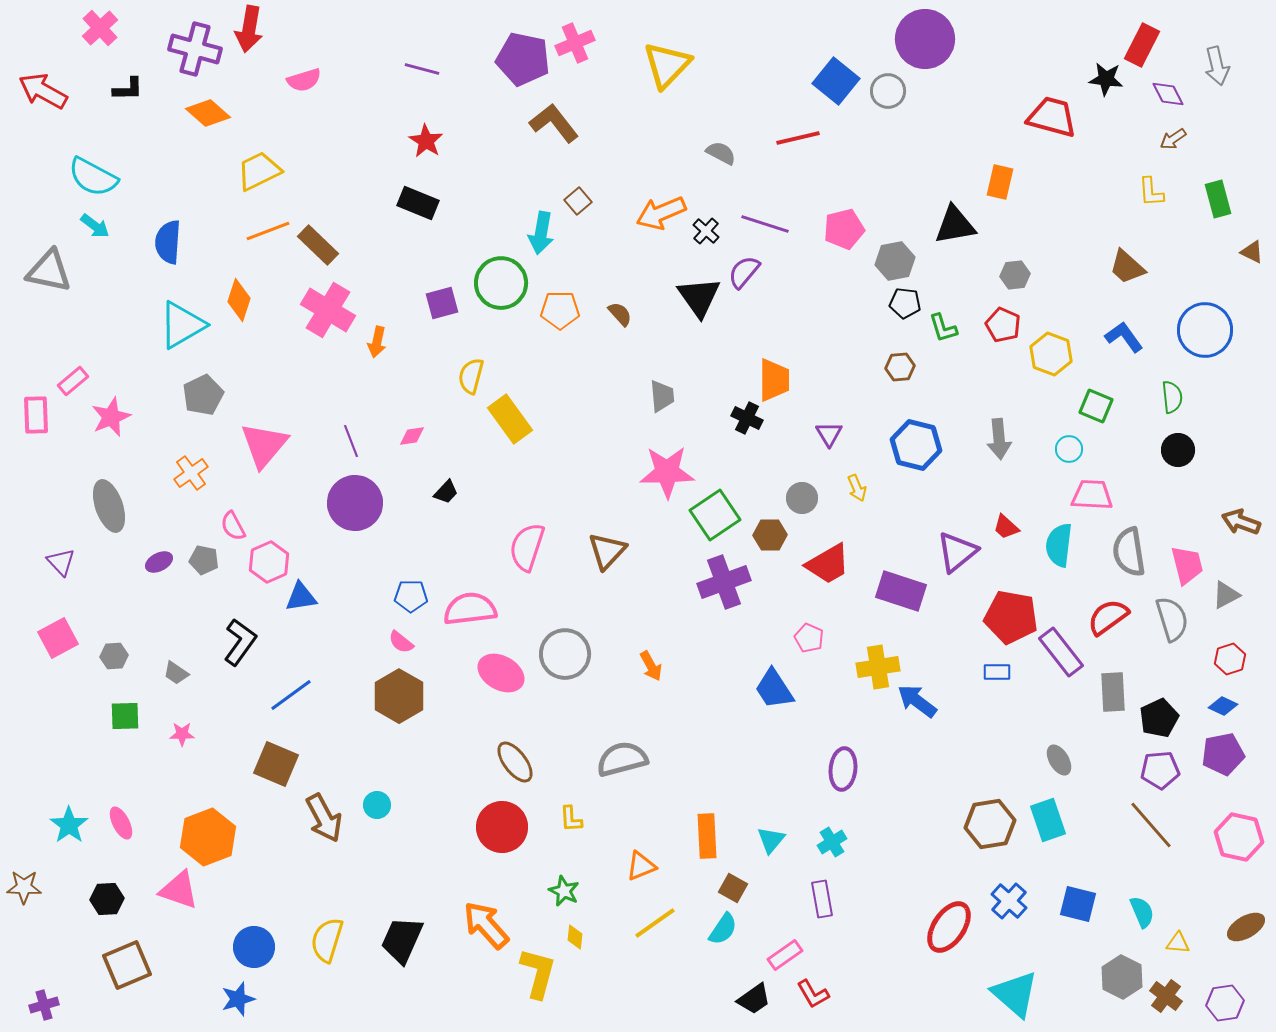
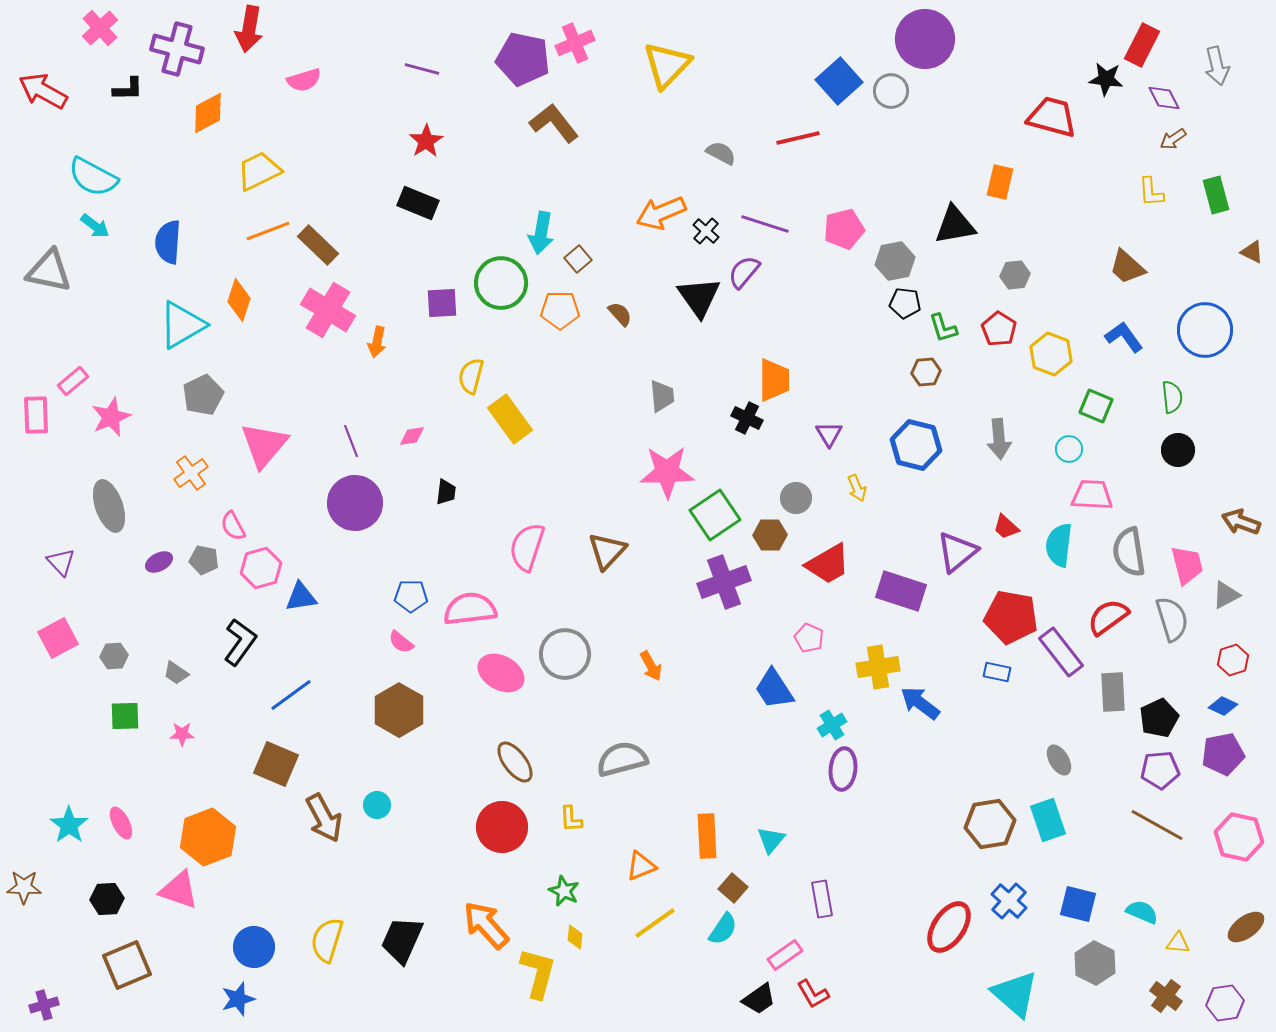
purple cross at (195, 49): moved 18 px left
blue square at (836, 81): moved 3 px right; rotated 9 degrees clockwise
gray circle at (888, 91): moved 3 px right
purple diamond at (1168, 94): moved 4 px left, 4 px down
orange diamond at (208, 113): rotated 69 degrees counterclockwise
red star at (426, 141): rotated 8 degrees clockwise
green rectangle at (1218, 199): moved 2 px left, 4 px up
brown square at (578, 201): moved 58 px down
purple square at (442, 303): rotated 12 degrees clockwise
red pentagon at (1003, 325): moved 4 px left, 4 px down; rotated 8 degrees clockwise
brown hexagon at (900, 367): moved 26 px right, 5 px down
black trapezoid at (446, 492): rotated 36 degrees counterclockwise
gray circle at (802, 498): moved 6 px left
pink hexagon at (269, 562): moved 8 px left, 6 px down; rotated 9 degrees clockwise
red hexagon at (1230, 659): moved 3 px right, 1 px down
blue rectangle at (997, 672): rotated 12 degrees clockwise
brown hexagon at (399, 696): moved 14 px down
blue arrow at (917, 701): moved 3 px right, 2 px down
brown line at (1151, 825): moved 6 px right; rotated 20 degrees counterclockwise
cyan cross at (832, 842): moved 117 px up
brown square at (733, 888): rotated 12 degrees clockwise
cyan semicircle at (1142, 912): rotated 44 degrees counterclockwise
brown ellipse at (1246, 927): rotated 6 degrees counterclockwise
gray hexagon at (1122, 977): moved 27 px left, 14 px up
black trapezoid at (754, 999): moved 5 px right
